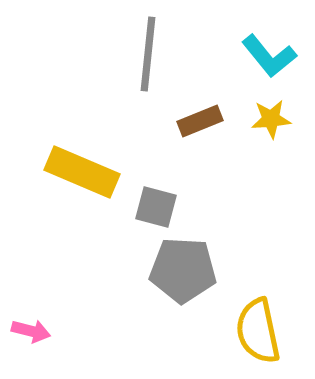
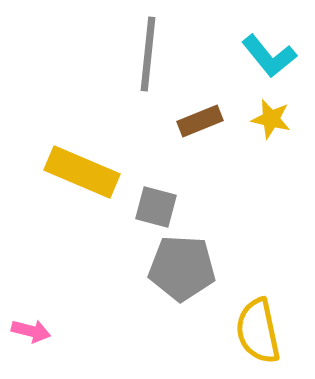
yellow star: rotated 18 degrees clockwise
gray pentagon: moved 1 px left, 2 px up
